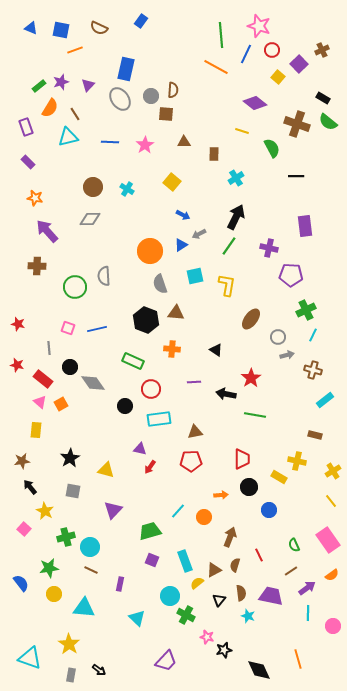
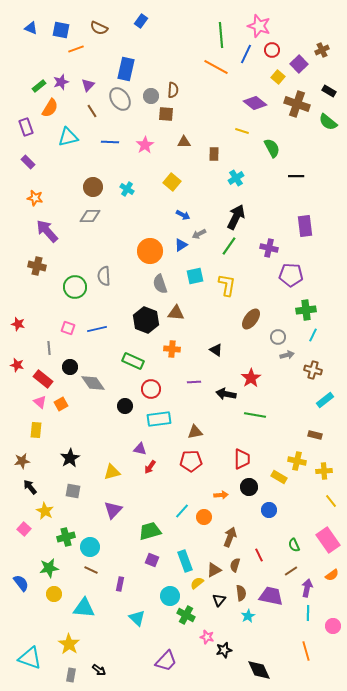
orange line at (75, 50): moved 1 px right, 1 px up
black rectangle at (323, 98): moved 6 px right, 7 px up
brown line at (75, 114): moved 17 px right, 3 px up
brown cross at (297, 124): moved 20 px up
gray diamond at (90, 219): moved 3 px up
brown cross at (37, 266): rotated 12 degrees clockwise
green cross at (306, 310): rotated 18 degrees clockwise
yellow triangle at (106, 470): moved 6 px right, 2 px down; rotated 30 degrees counterclockwise
yellow cross at (333, 471): moved 9 px left; rotated 28 degrees clockwise
cyan line at (178, 511): moved 4 px right
purple arrow at (307, 588): rotated 42 degrees counterclockwise
cyan star at (248, 616): rotated 24 degrees clockwise
orange line at (298, 659): moved 8 px right, 8 px up
